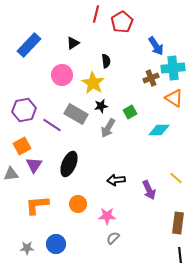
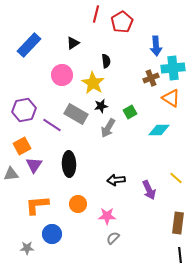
blue arrow: rotated 30 degrees clockwise
orange triangle: moved 3 px left
black ellipse: rotated 25 degrees counterclockwise
blue circle: moved 4 px left, 10 px up
